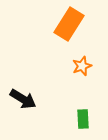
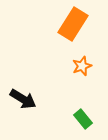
orange rectangle: moved 4 px right
green rectangle: rotated 36 degrees counterclockwise
